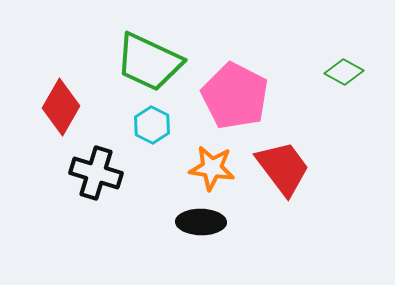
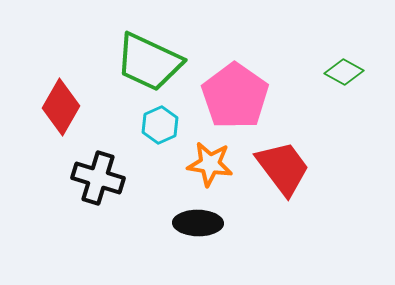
pink pentagon: rotated 8 degrees clockwise
cyan hexagon: moved 8 px right; rotated 9 degrees clockwise
orange star: moved 2 px left, 4 px up
black cross: moved 2 px right, 5 px down
black ellipse: moved 3 px left, 1 px down
